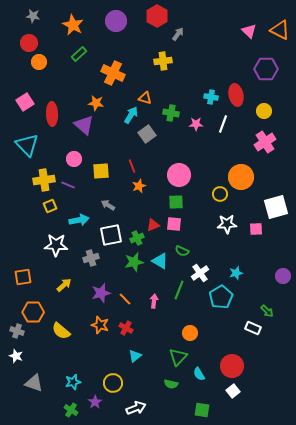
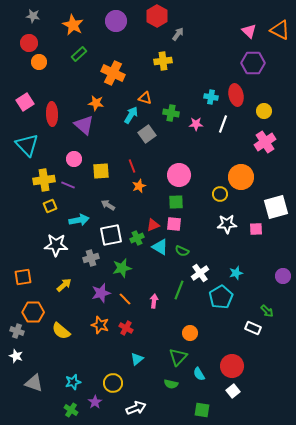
purple hexagon at (266, 69): moved 13 px left, 6 px up
cyan triangle at (160, 261): moved 14 px up
green star at (134, 262): moved 12 px left, 6 px down
cyan triangle at (135, 356): moved 2 px right, 3 px down
